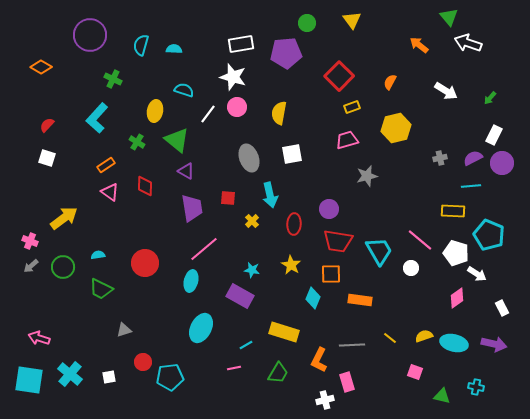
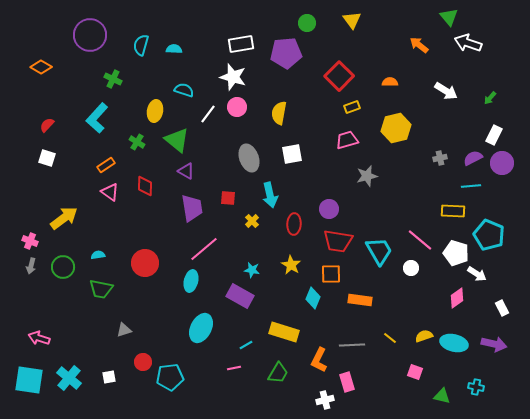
orange semicircle at (390, 82): rotated 63 degrees clockwise
gray arrow at (31, 266): rotated 35 degrees counterclockwise
green trapezoid at (101, 289): rotated 15 degrees counterclockwise
cyan cross at (70, 374): moved 1 px left, 4 px down
